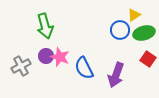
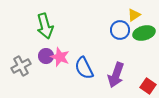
red square: moved 27 px down
